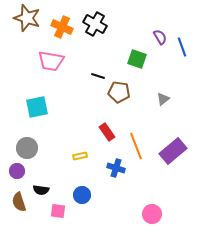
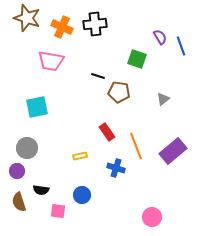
black cross: rotated 35 degrees counterclockwise
blue line: moved 1 px left, 1 px up
pink circle: moved 3 px down
